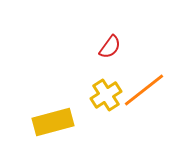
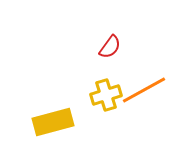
orange line: rotated 9 degrees clockwise
yellow cross: rotated 16 degrees clockwise
